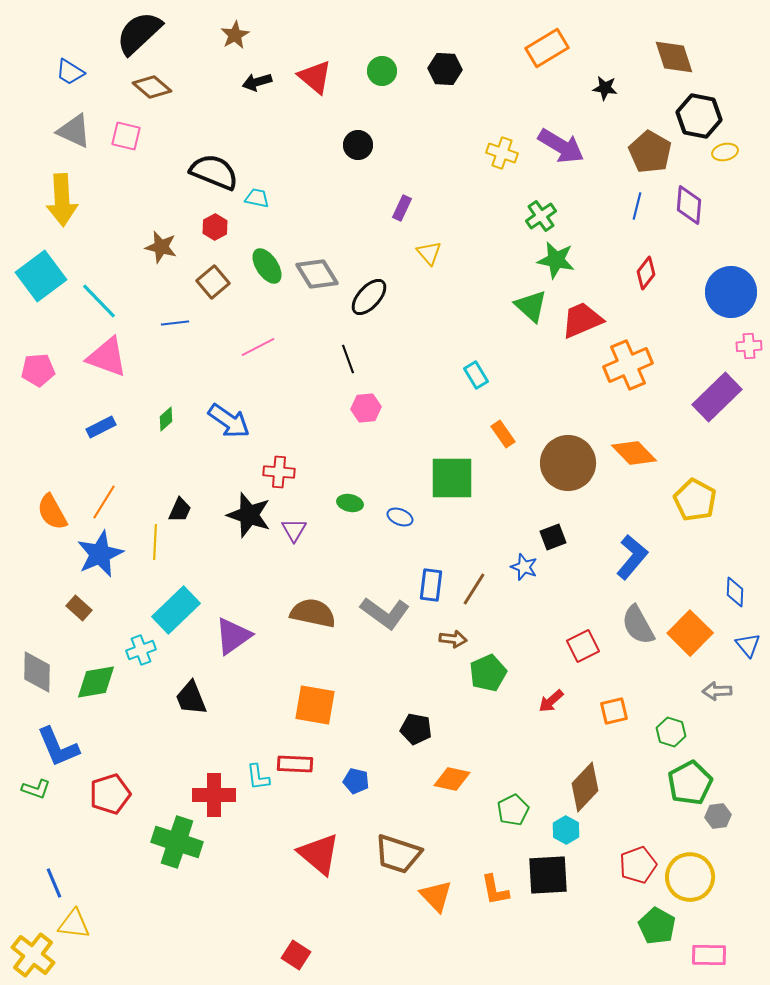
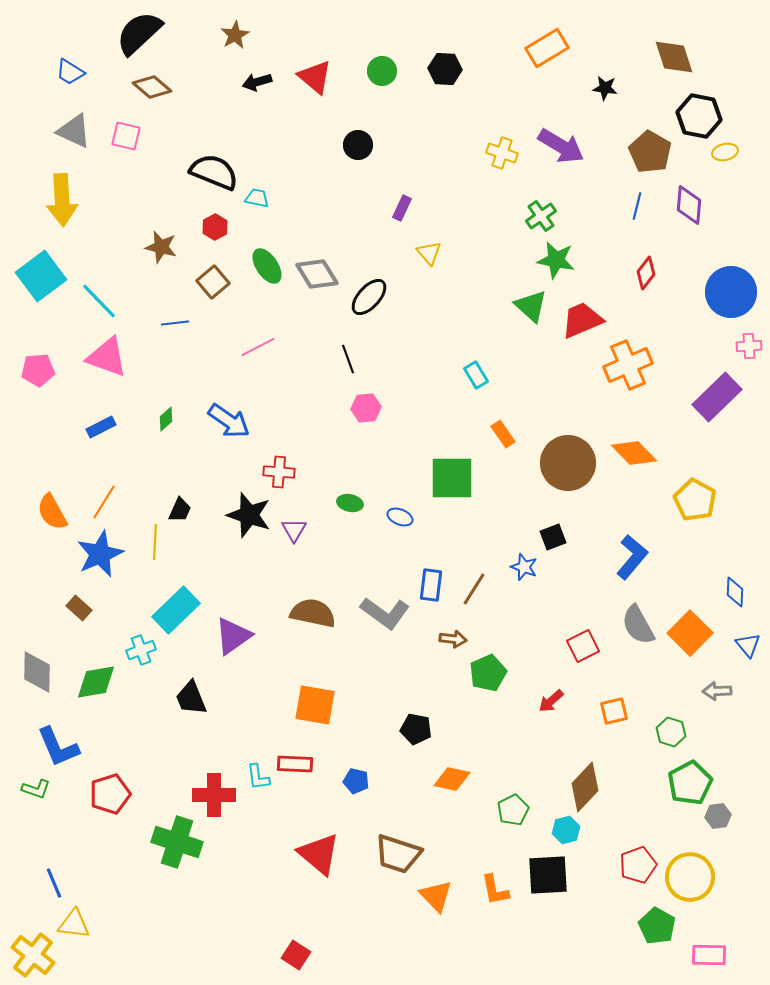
cyan hexagon at (566, 830): rotated 16 degrees clockwise
